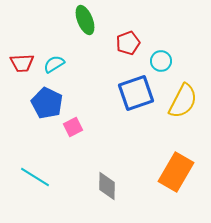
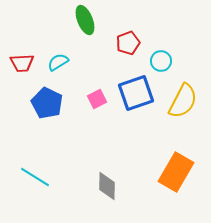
cyan semicircle: moved 4 px right, 2 px up
pink square: moved 24 px right, 28 px up
